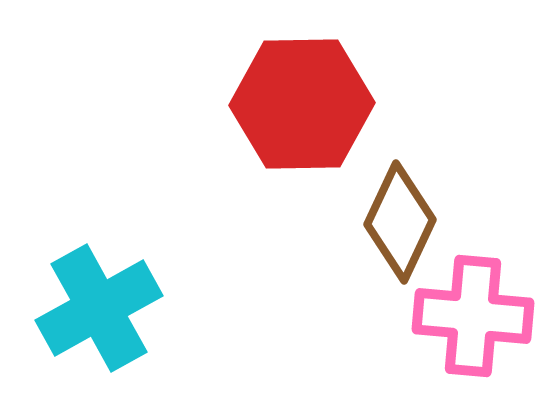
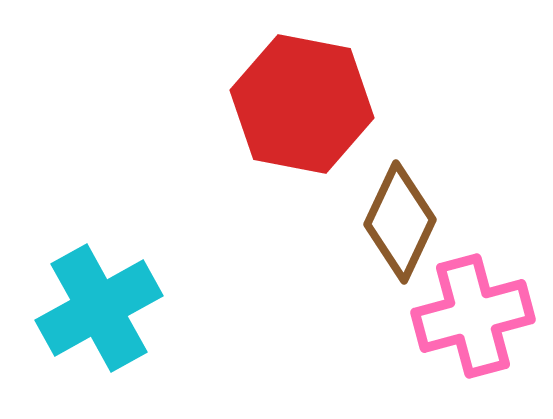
red hexagon: rotated 12 degrees clockwise
pink cross: rotated 20 degrees counterclockwise
